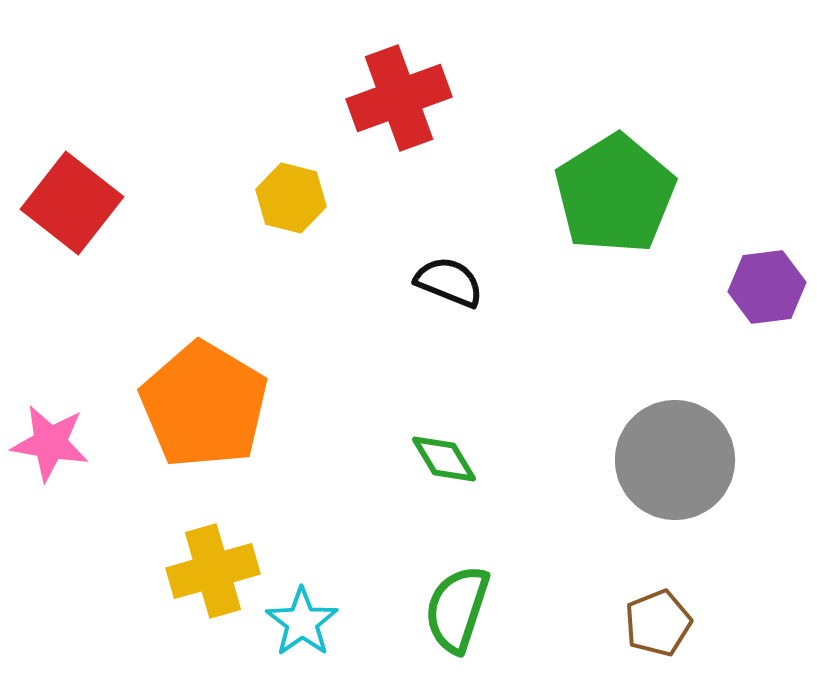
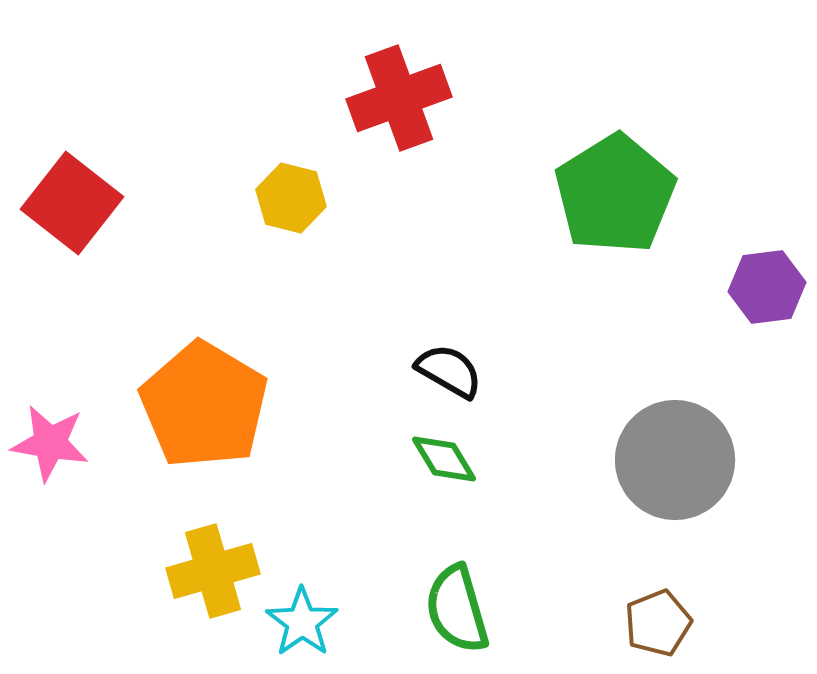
black semicircle: moved 89 px down; rotated 8 degrees clockwise
green semicircle: rotated 34 degrees counterclockwise
